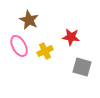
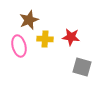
brown star: rotated 24 degrees clockwise
pink ellipse: rotated 15 degrees clockwise
yellow cross: moved 12 px up; rotated 28 degrees clockwise
